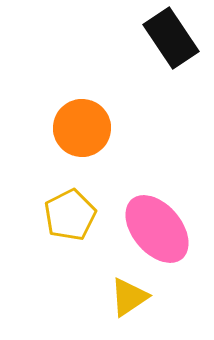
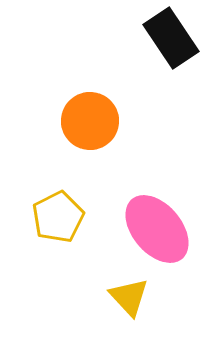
orange circle: moved 8 px right, 7 px up
yellow pentagon: moved 12 px left, 2 px down
yellow triangle: rotated 39 degrees counterclockwise
